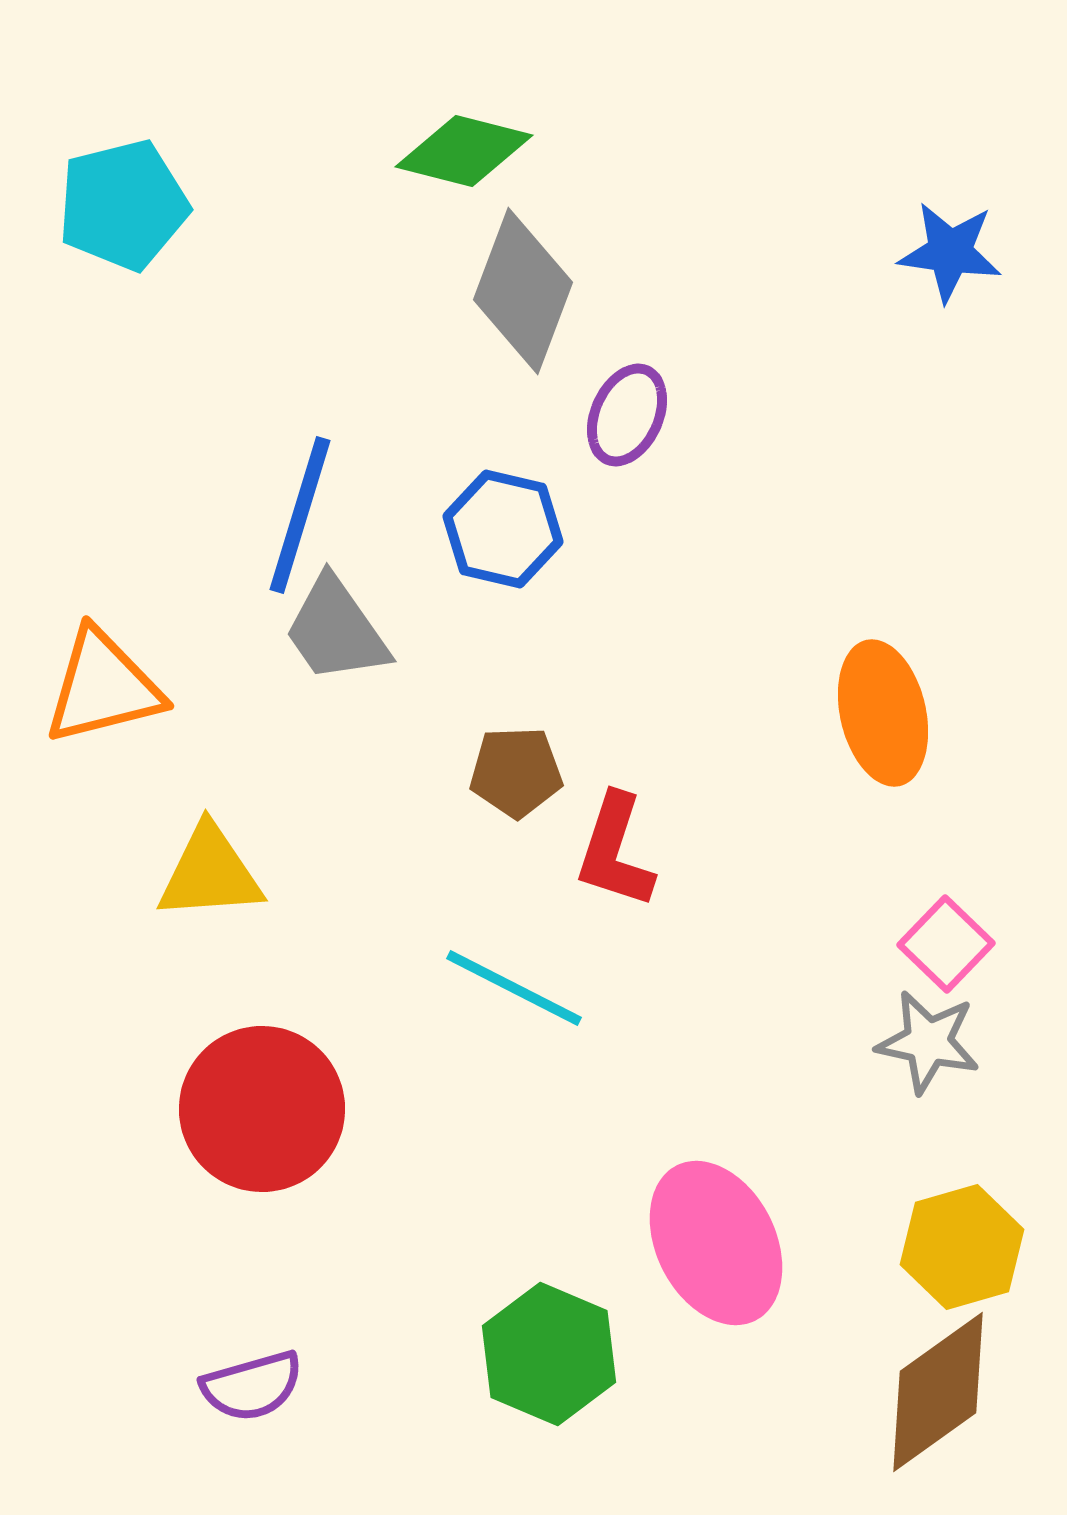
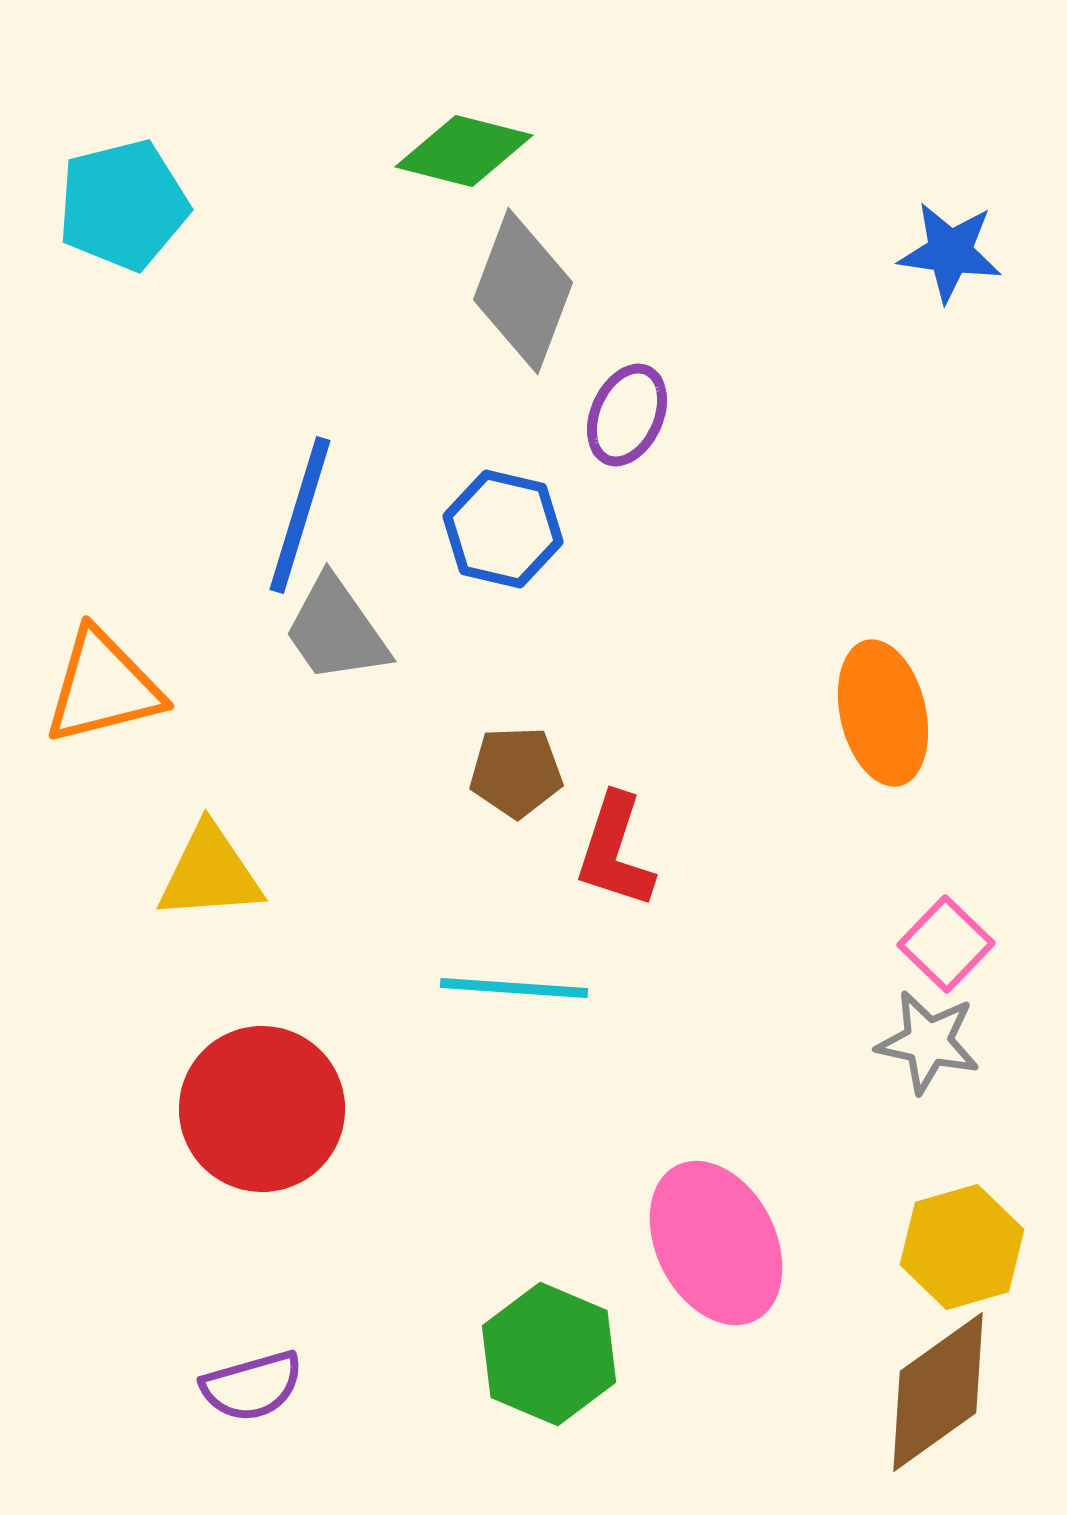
cyan line: rotated 23 degrees counterclockwise
